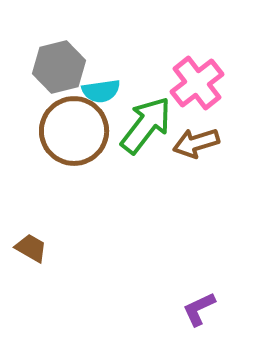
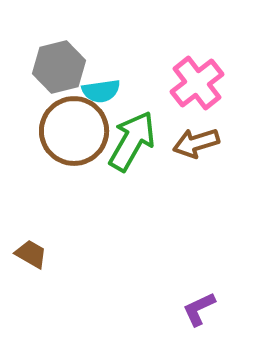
green arrow: moved 14 px left, 16 px down; rotated 8 degrees counterclockwise
brown trapezoid: moved 6 px down
